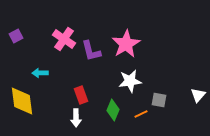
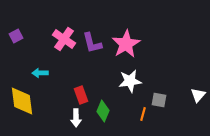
purple L-shape: moved 1 px right, 8 px up
green diamond: moved 10 px left, 1 px down
orange line: moved 2 px right; rotated 48 degrees counterclockwise
